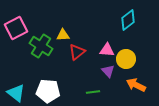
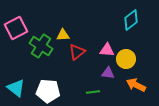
cyan diamond: moved 3 px right
purple triangle: moved 2 px down; rotated 40 degrees counterclockwise
cyan triangle: moved 5 px up
